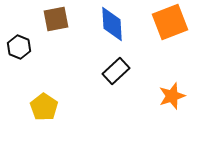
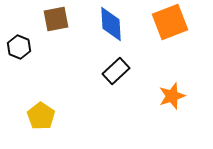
blue diamond: moved 1 px left
yellow pentagon: moved 3 px left, 9 px down
